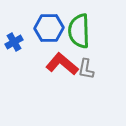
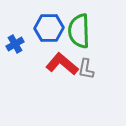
blue cross: moved 1 px right, 2 px down
